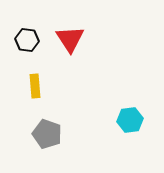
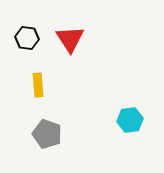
black hexagon: moved 2 px up
yellow rectangle: moved 3 px right, 1 px up
